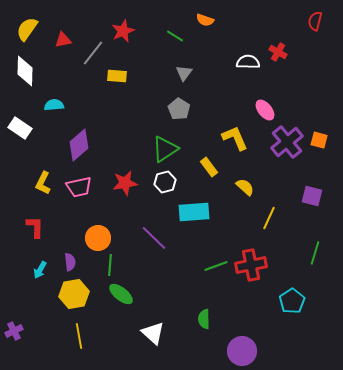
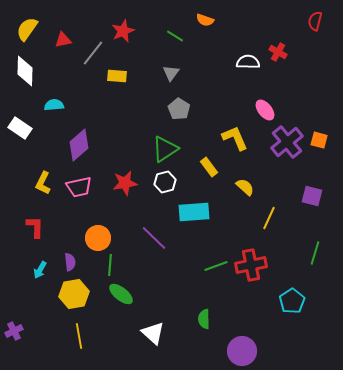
gray triangle at (184, 73): moved 13 px left
